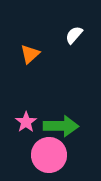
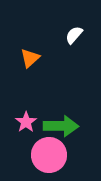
orange triangle: moved 4 px down
